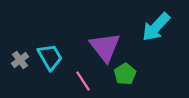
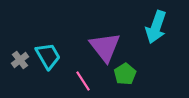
cyan arrow: rotated 24 degrees counterclockwise
cyan trapezoid: moved 2 px left, 1 px up
